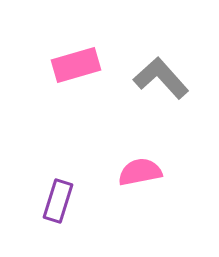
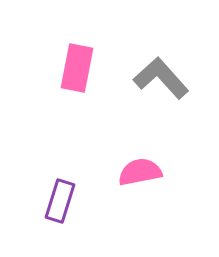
pink rectangle: moved 1 px right, 3 px down; rotated 63 degrees counterclockwise
purple rectangle: moved 2 px right
